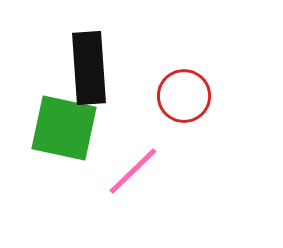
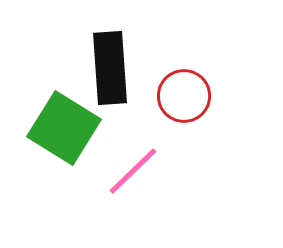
black rectangle: moved 21 px right
green square: rotated 20 degrees clockwise
